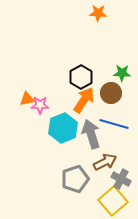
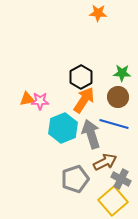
brown circle: moved 7 px right, 4 px down
pink star: moved 4 px up
